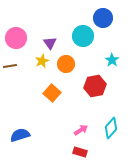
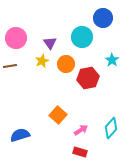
cyan circle: moved 1 px left, 1 px down
red hexagon: moved 7 px left, 8 px up
orange square: moved 6 px right, 22 px down
